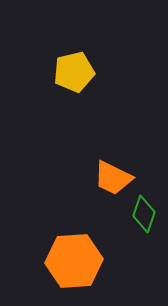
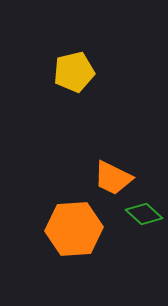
green diamond: rotated 66 degrees counterclockwise
orange hexagon: moved 32 px up
